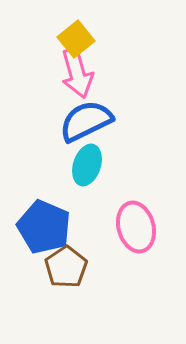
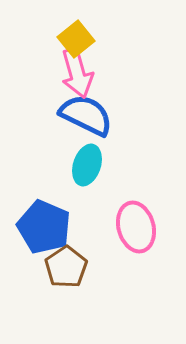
blue semicircle: moved 6 px up; rotated 52 degrees clockwise
